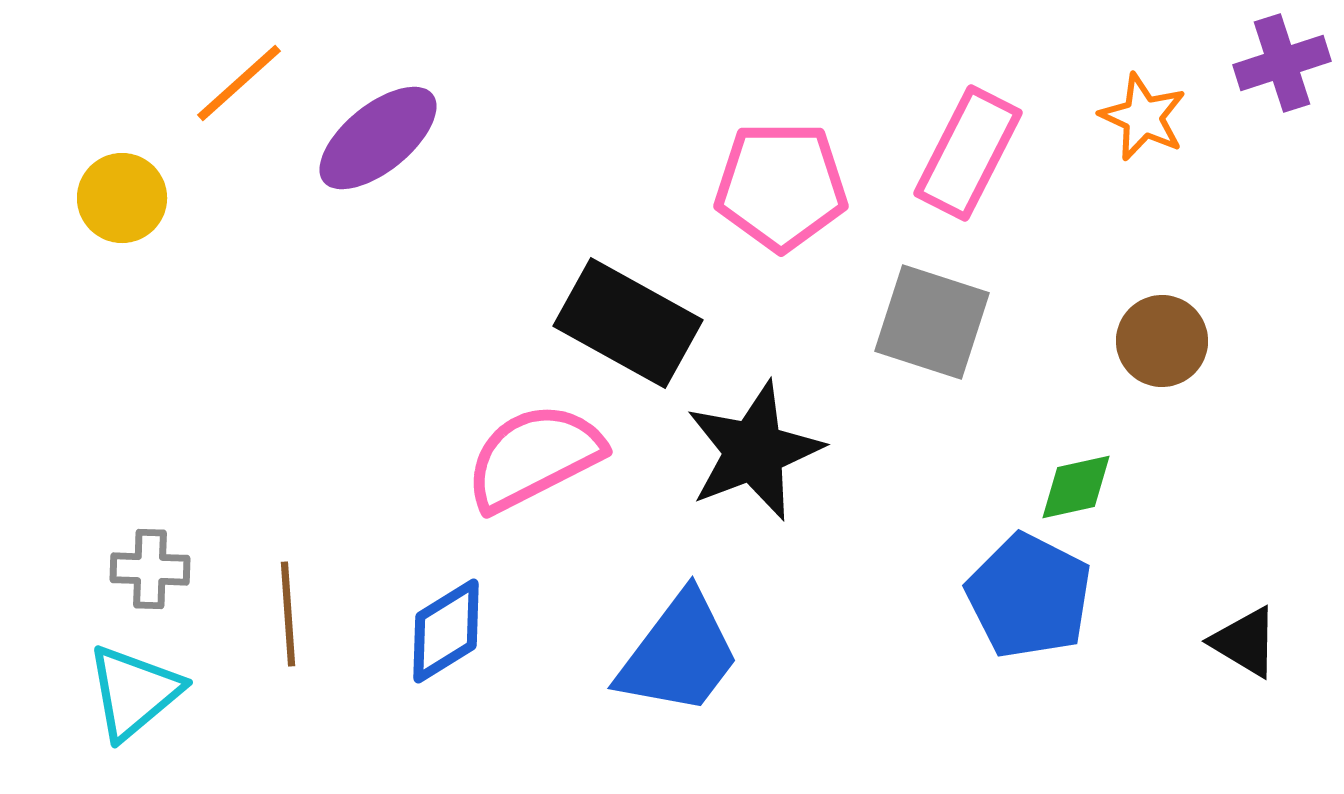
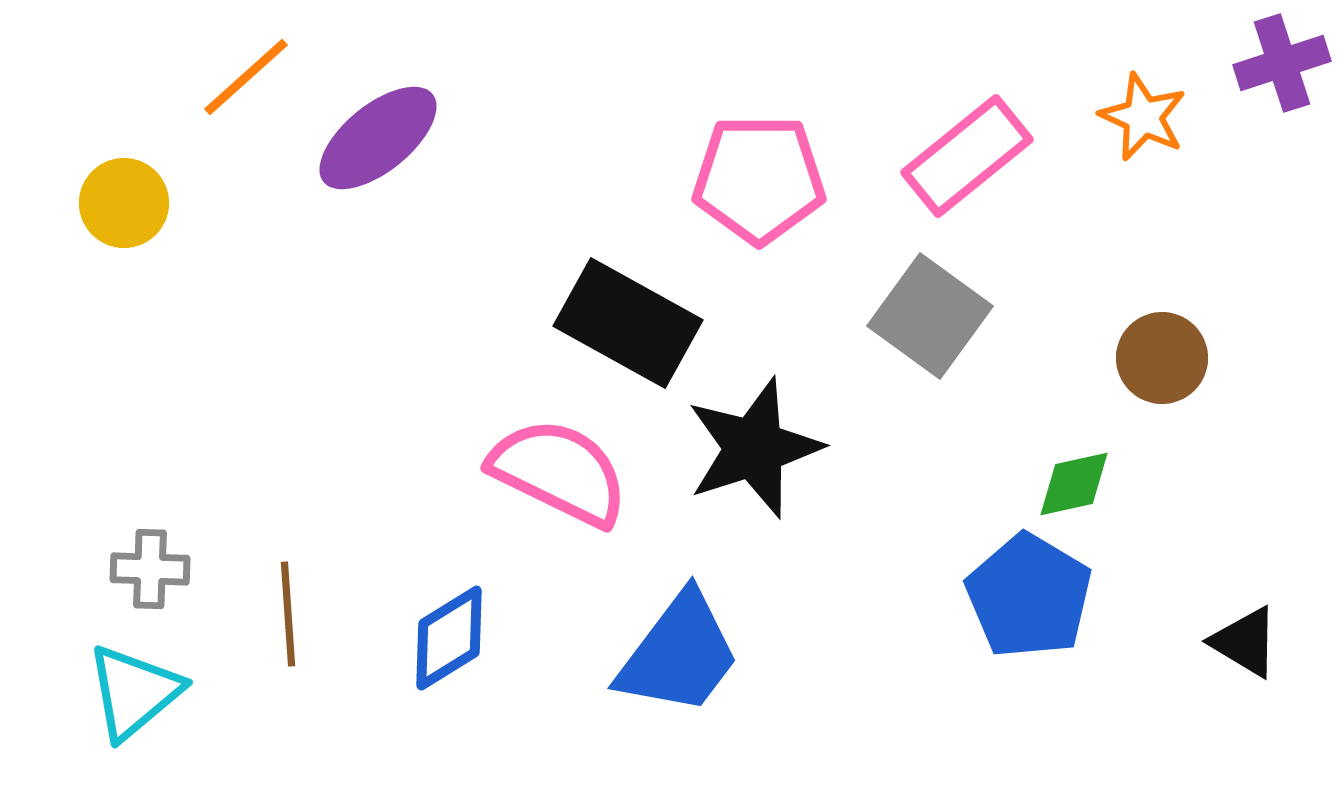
orange line: moved 7 px right, 6 px up
pink rectangle: moved 1 px left, 3 px down; rotated 24 degrees clockwise
pink pentagon: moved 22 px left, 7 px up
yellow circle: moved 2 px right, 5 px down
gray square: moved 2 px left, 6 px up; rotated 18 degrees clockwise
brown circle: moved 17 px down
black star: moved 3 px up; rotated 3 degrees clockwise
pink semicircle: moved 25 px right, 15 px down; rotated 53 degrees clockwise
green diamond: moved 2 px left, 3 px up
blue pentagon: rotated 4 degrees clockwise
blue diamond: moved 3 px right, 7 px down
